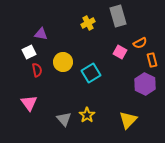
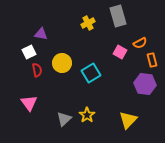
yellow circle: moved 1 px left, 1 px down
purple hexagon: rotated 20 degrees counterclockwise
gray triangle: rotated 28 degrees clockwise
